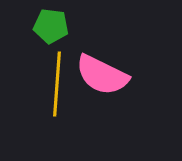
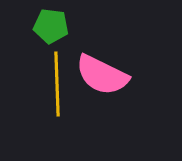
yellow line: rotated 6 degrees counterclockwise
